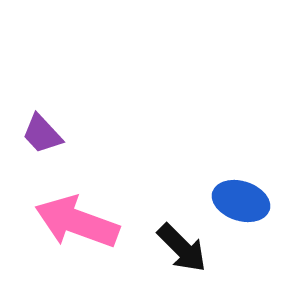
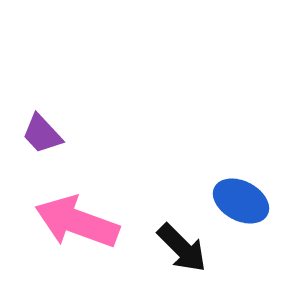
blue ellipse: rotated 10 degrees clockwise
